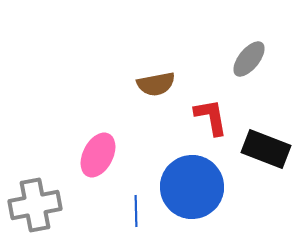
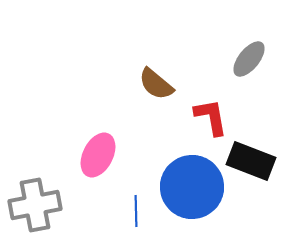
brown semicircle: rotated 51 degrees clockwise
black rectangle: moved 15 px left, 12 px down
